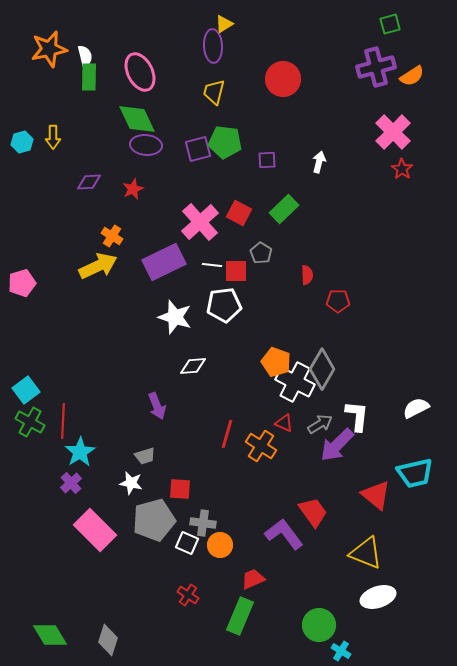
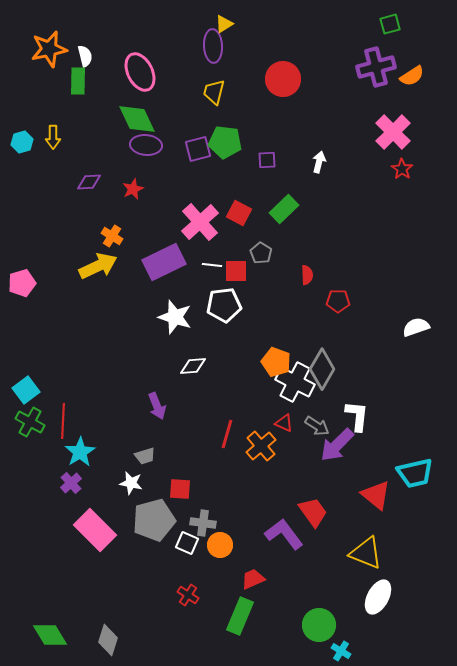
green rectangle at (89, 77): moved 11 px left, 4 px down
white semicircle at (416, 408): moved 81 px up; rotated 8 degrees clockwise
gray arrow at (320, 424): moved 3 px left, 2 px down; rotated 65 degrees clockwise
orange cross at (261, 446): rotated 16 degrees clockwise
white ellipse at (378, 597): rotated 44 degrees counterclockwise
